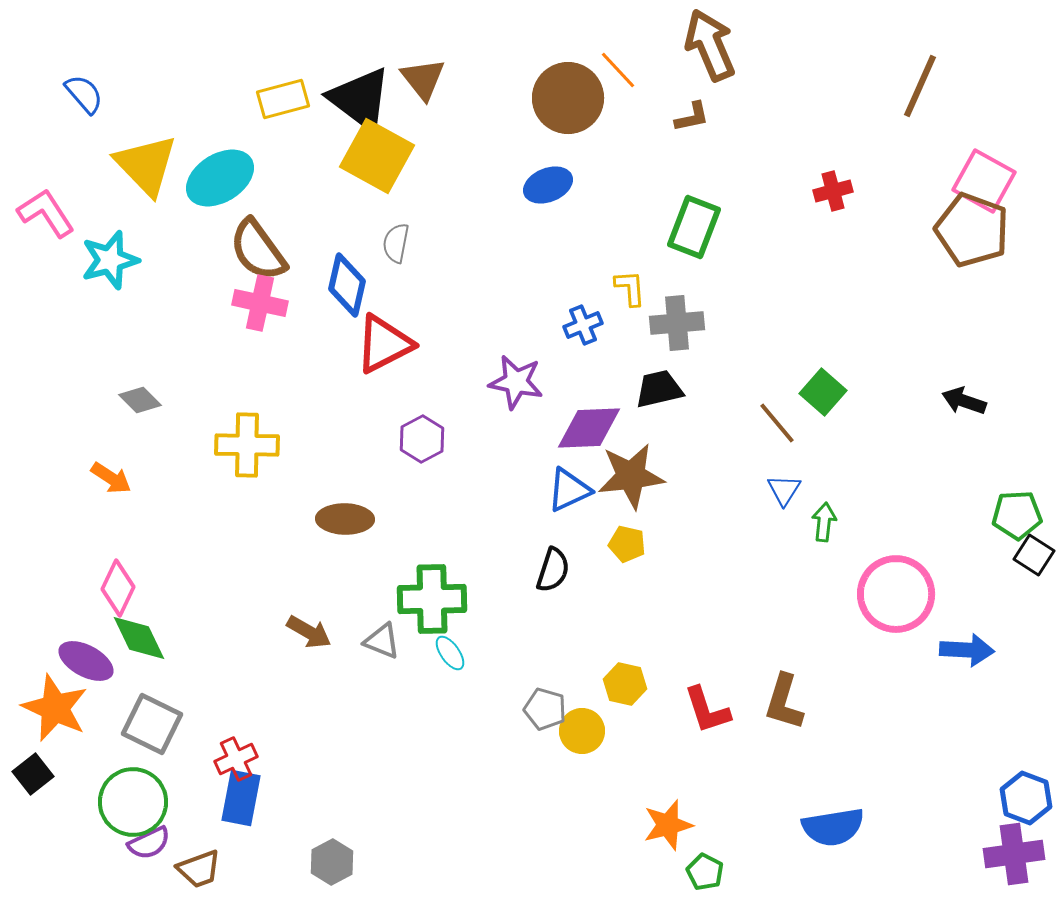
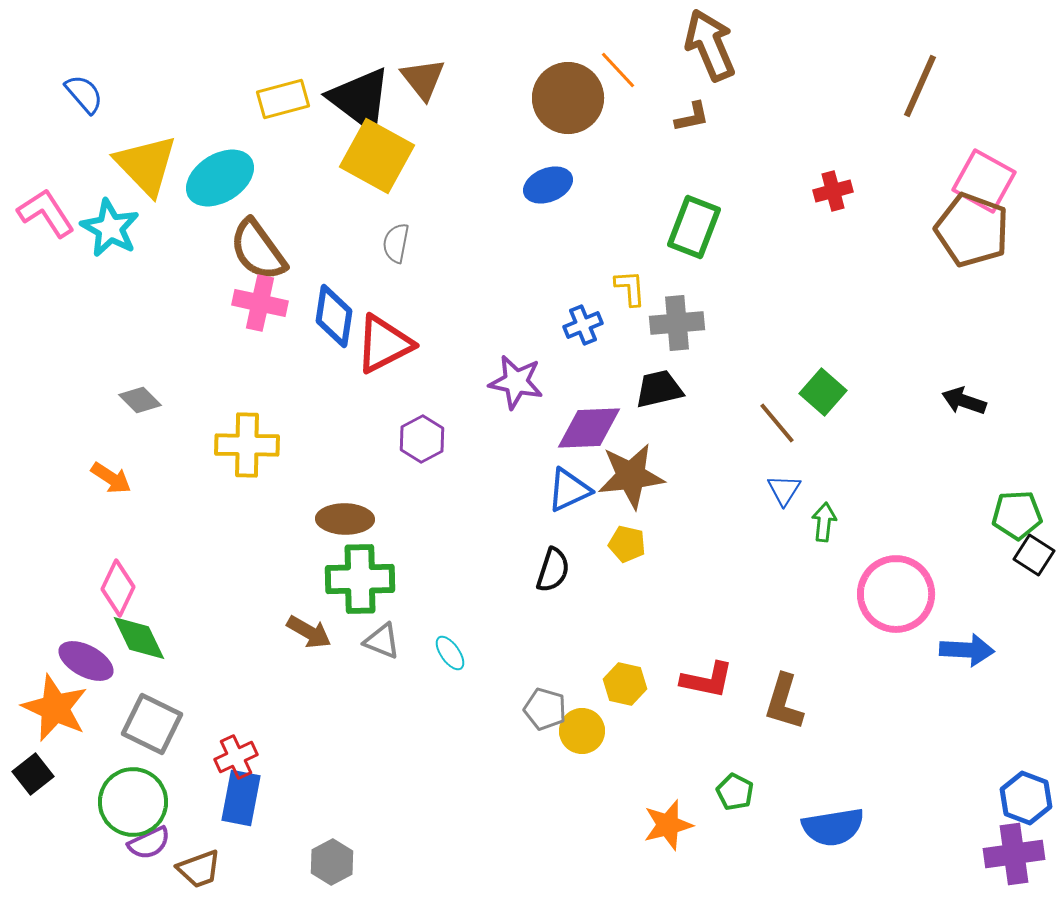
cyan star at (110, 260): moved 32 px up; rotated 28 degrees counterclockwise
blue diamond at (347, 285): moved 13 px left, 31 px down; rotated 4 degrees counterclockwise
green cross at (432, 599): moved 72 px left, 20 px up
red L-shape at (707, 710): moved 30 px up; rotated 60 degrees counterclockwise
red cross at (236, 759): moved 2 px up
green pentagon at (705, 872): moved 30 px right, 80 px up
